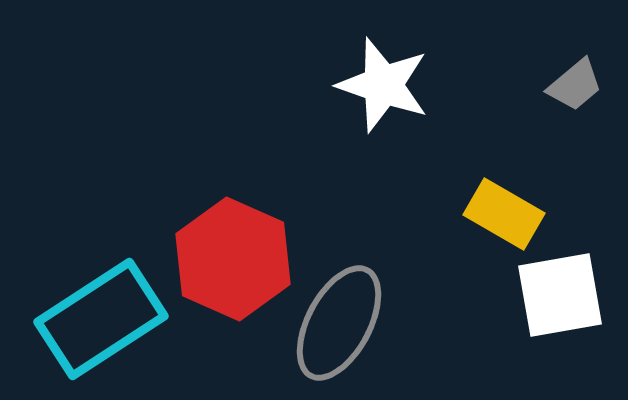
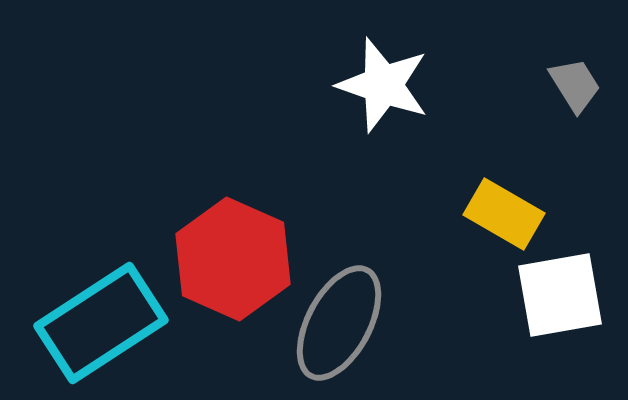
gray trapezoid: rotated 82 degrees counterclockwise
cyan rectangle: moved 4 px down
